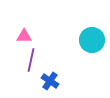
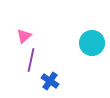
pink triangle: rotated 42 degrees counterclockwise
cyan circle: moved 3 px down
